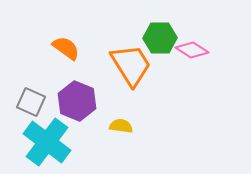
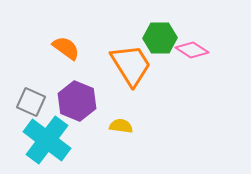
cyan cross: moved 2 px up
